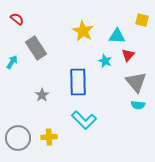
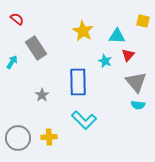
yellow square: moved 1 px right, 1 px down
